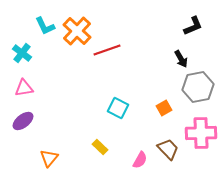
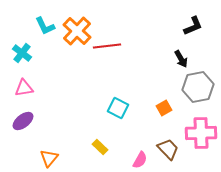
red line: moved 4 px up; rotated 12 degrees clockwise
